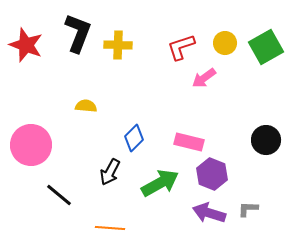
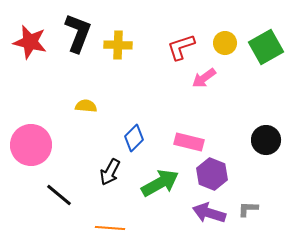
red star: moved 4 px right, 3 px up; rotated 8 degrees counterclockwise
